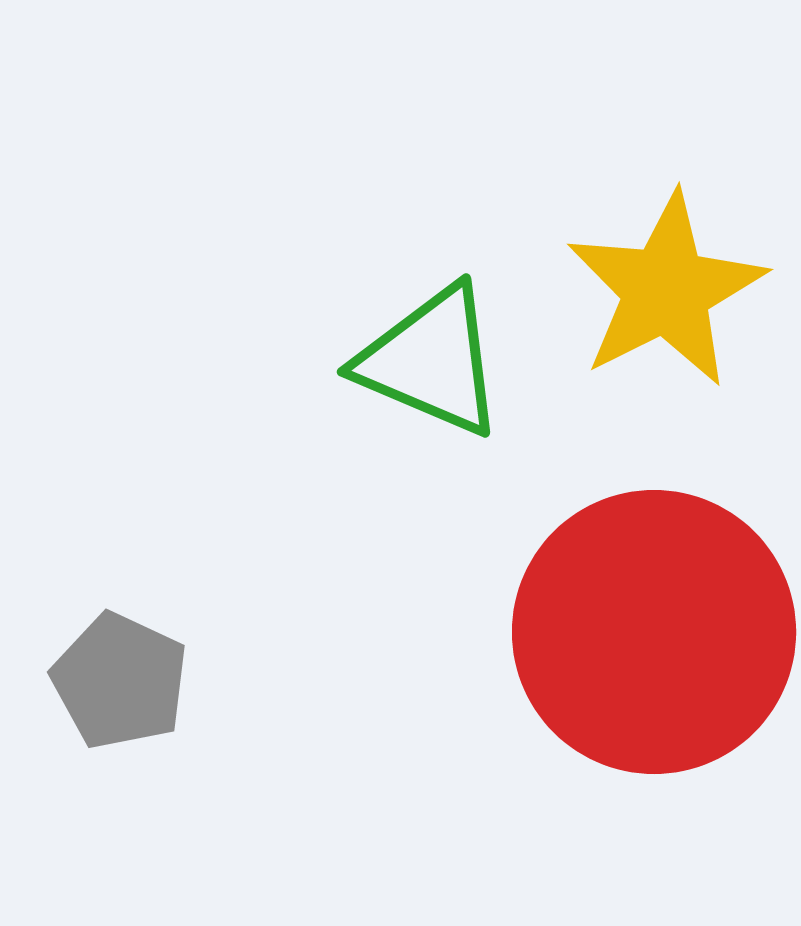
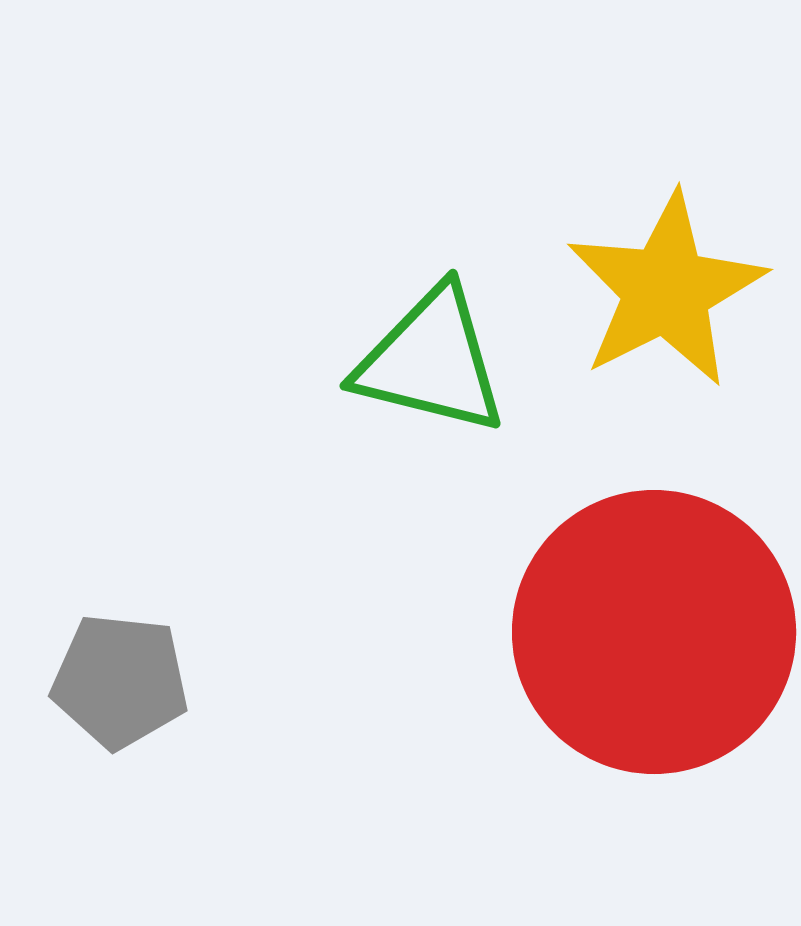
green triangle: rotated 9 degrees counterclockwise
gray pentagon: rotated 19 degrees counterclockwise
